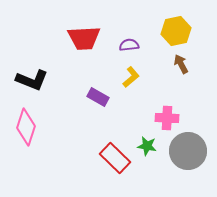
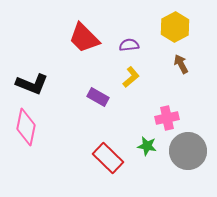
yellow hexagon: moved 1 px left, 4 px up; rotated 16 degrees counterclockwise
red trapezoid: rotated 48 degrees clockwise
black L-shape: moved 4 px down
pink cross: rotated 15 degrees counterclockwise
pink diamond: rotated 6 degrees counterclockwise
red rectangle: moved 7 px left
